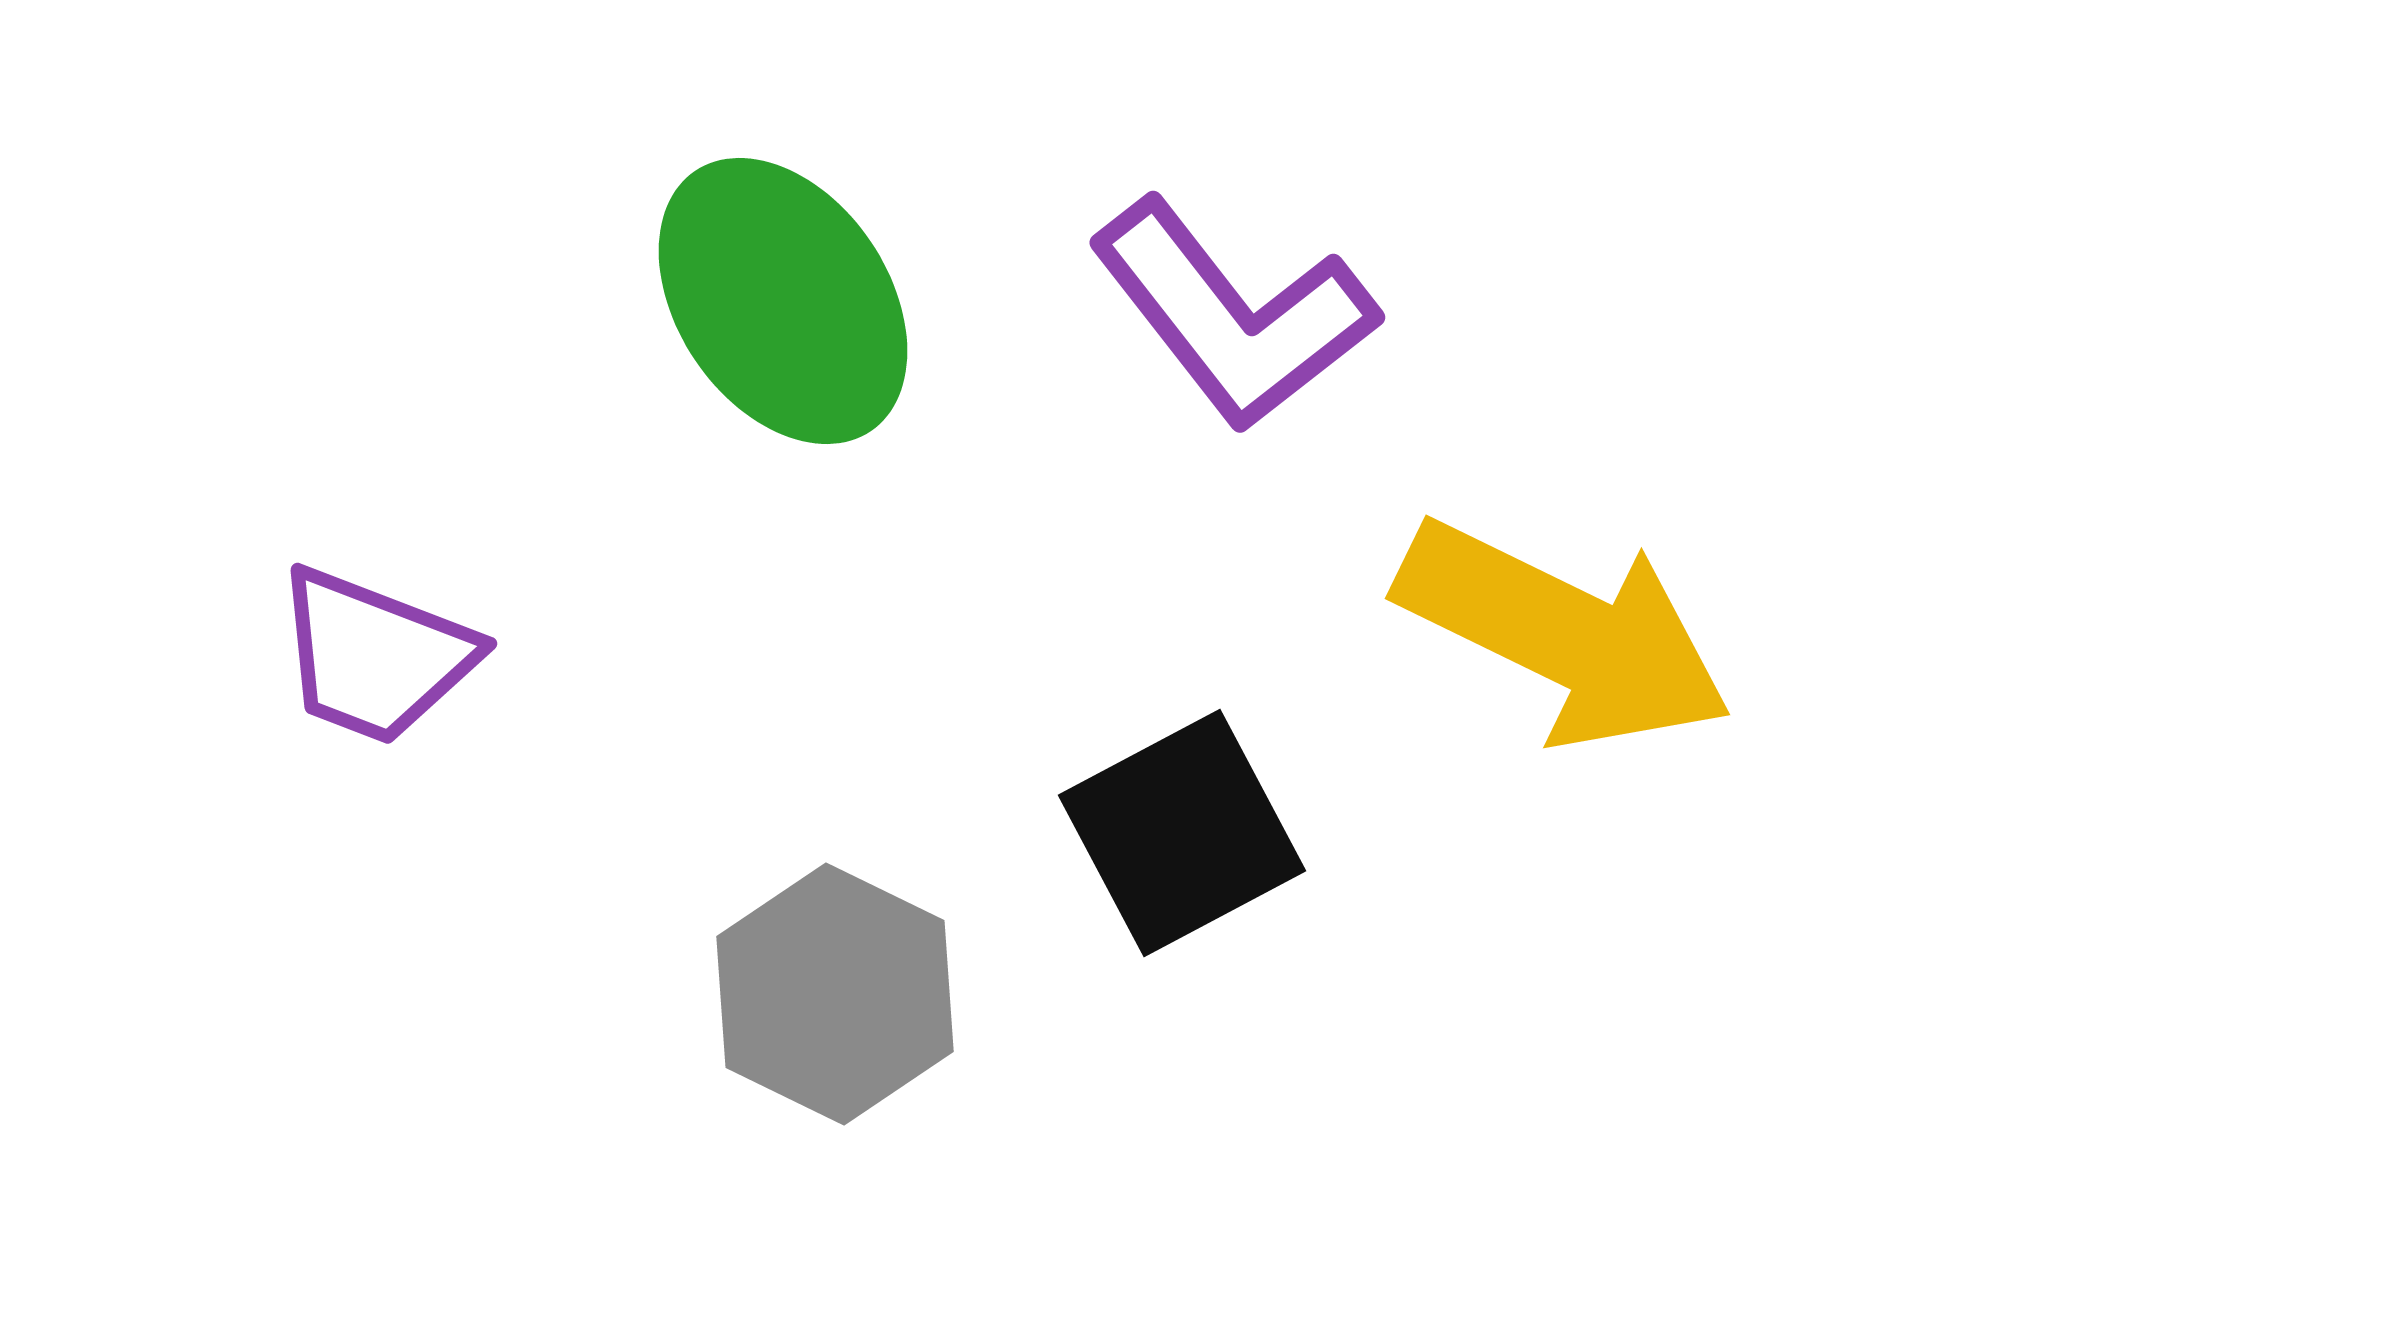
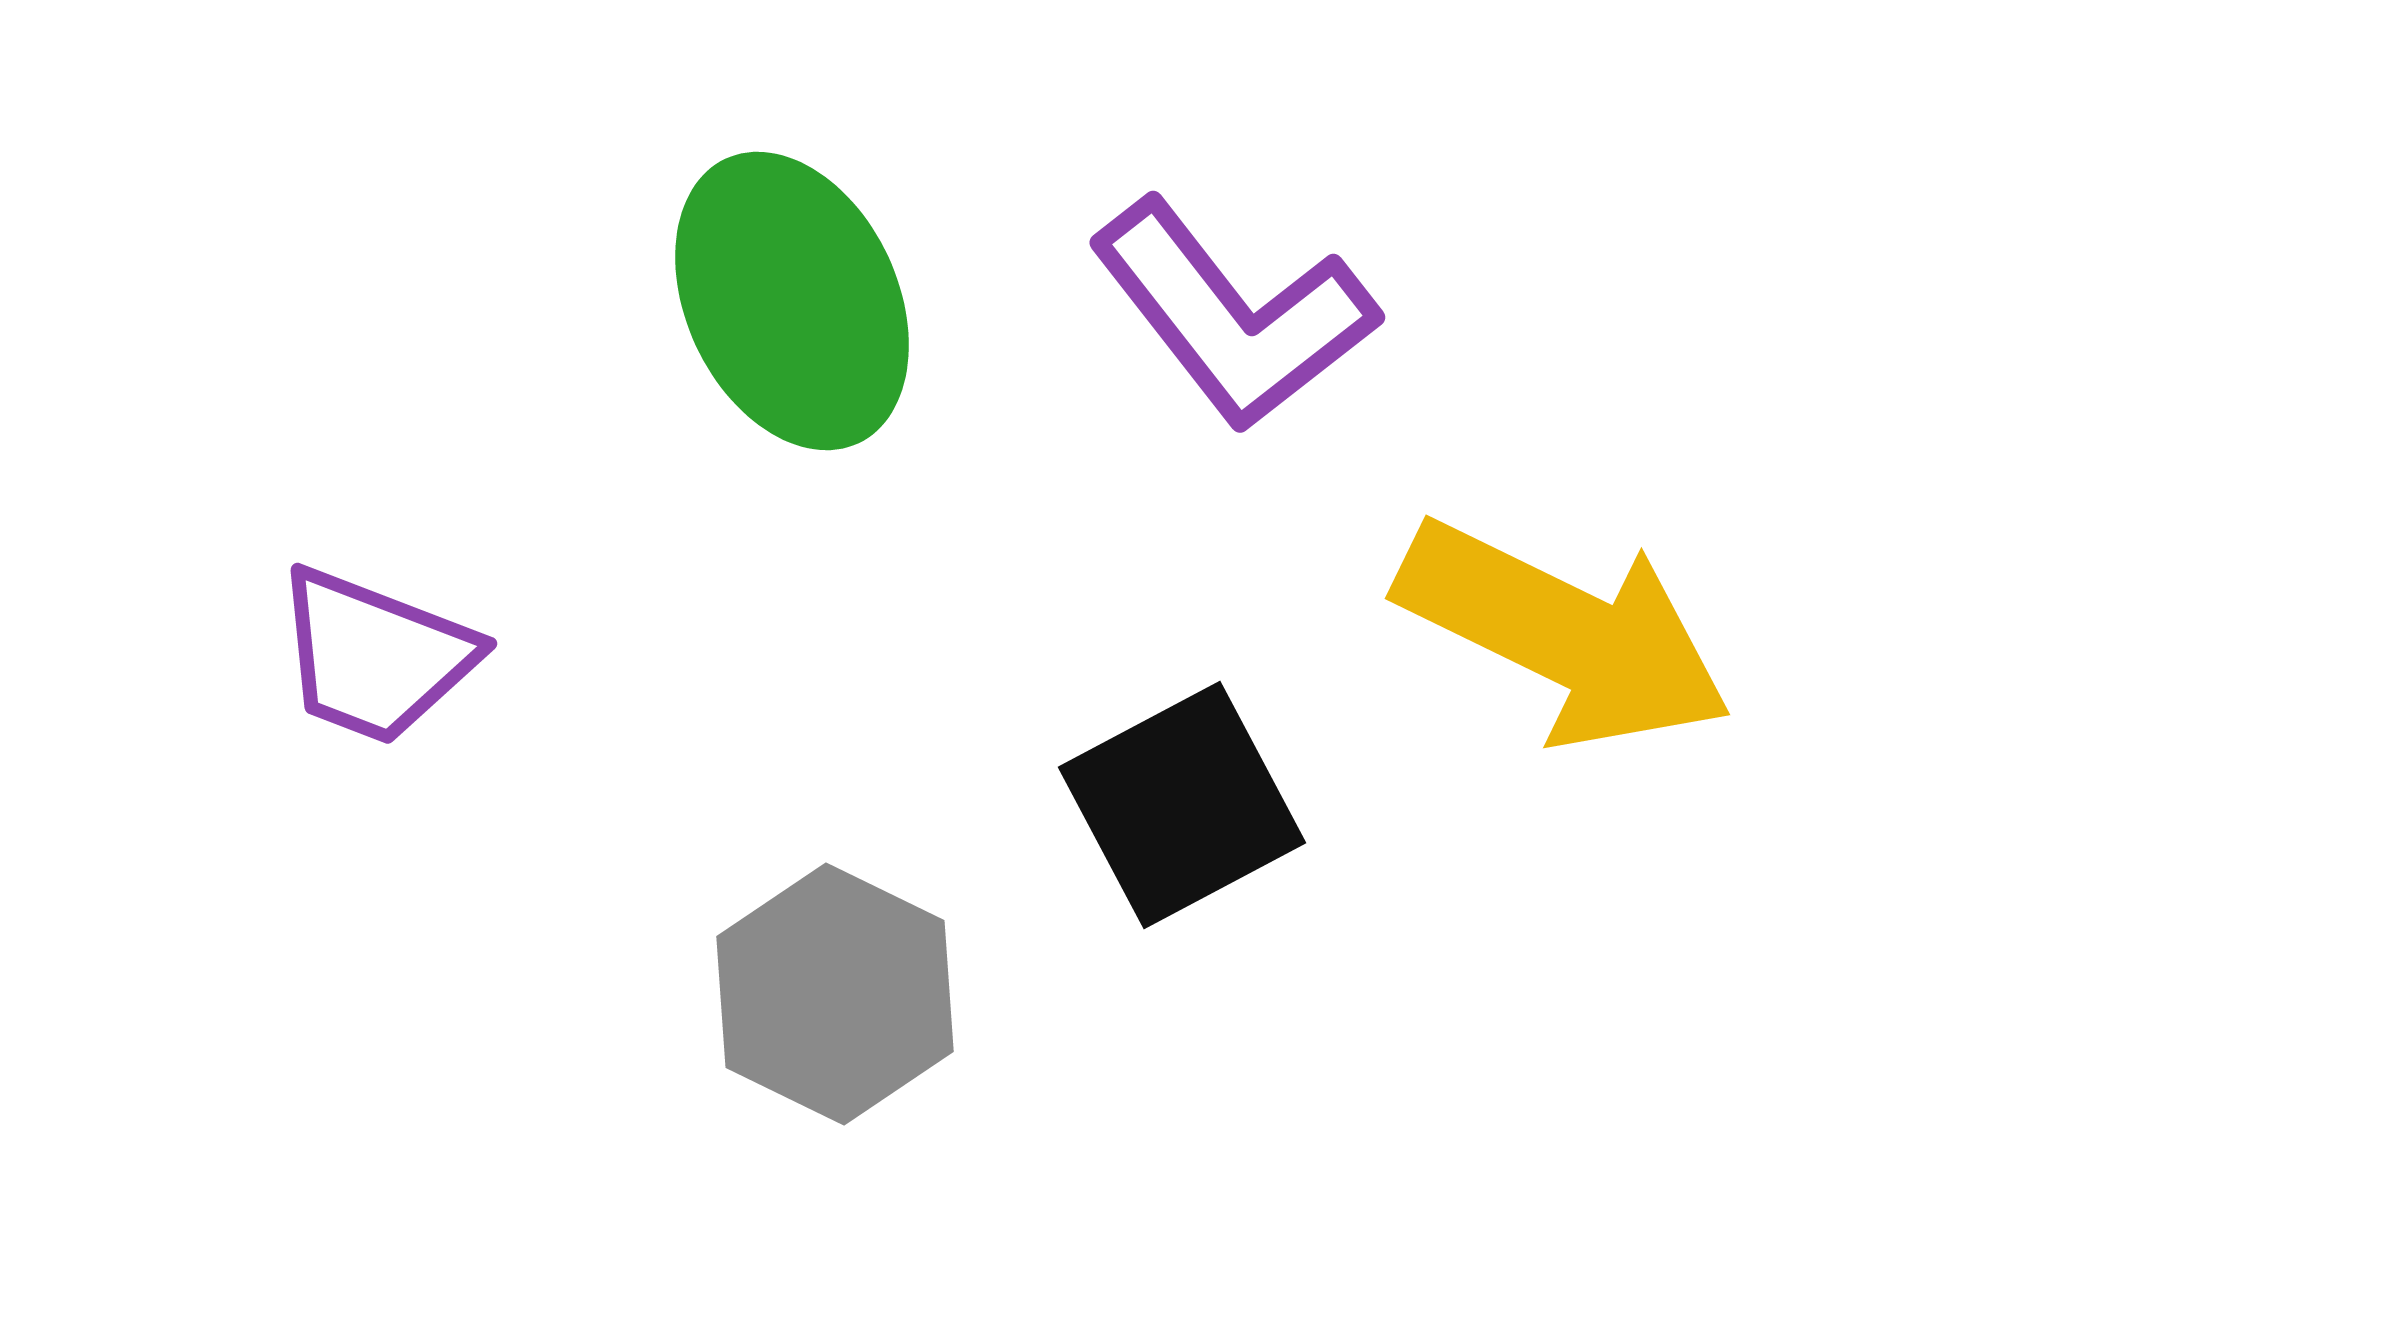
green ellipse: moved 9 px right; rotated 9 degrees clockwise
black square: moved 28 px up
